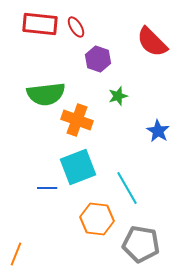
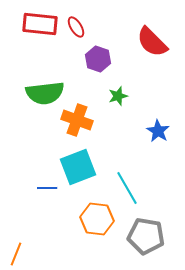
green semicircle: moved 1 px left, 1 px up
gray pentagon: moved 5 px right, 8 px up
